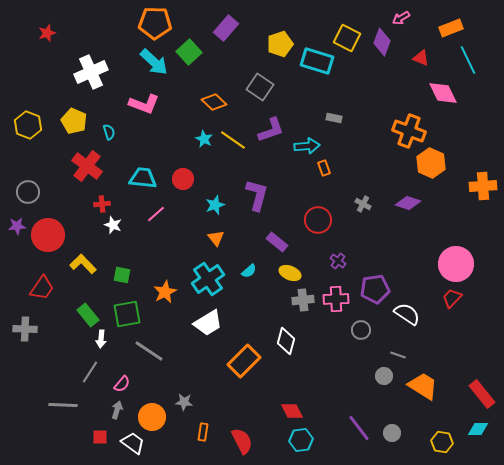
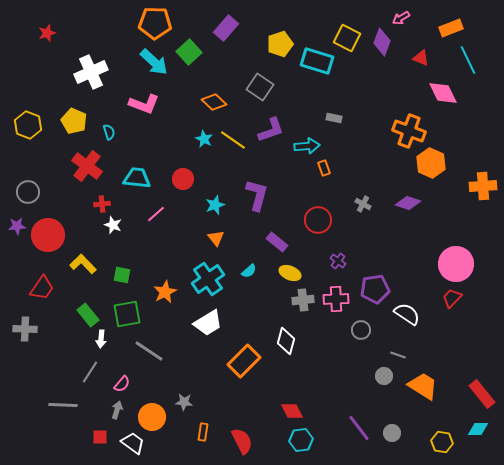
cyan trapezoid at (143, 178): moved 6 px left
